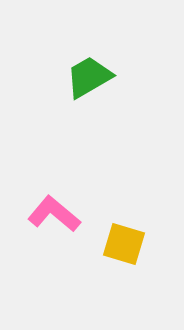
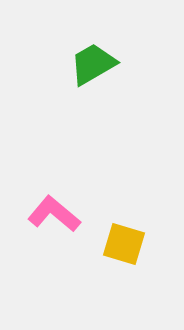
green trapezoid: moved 4 px right, 13 px up
